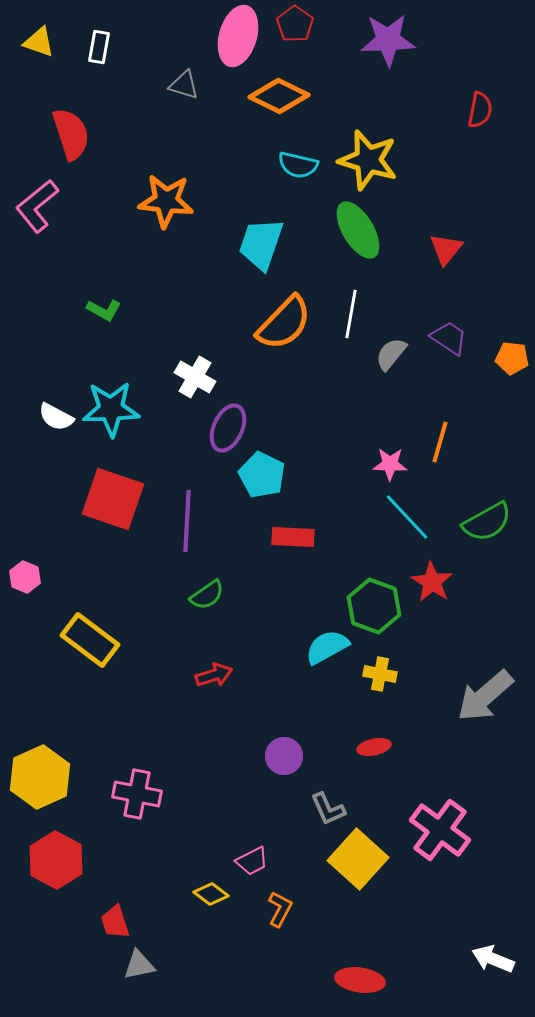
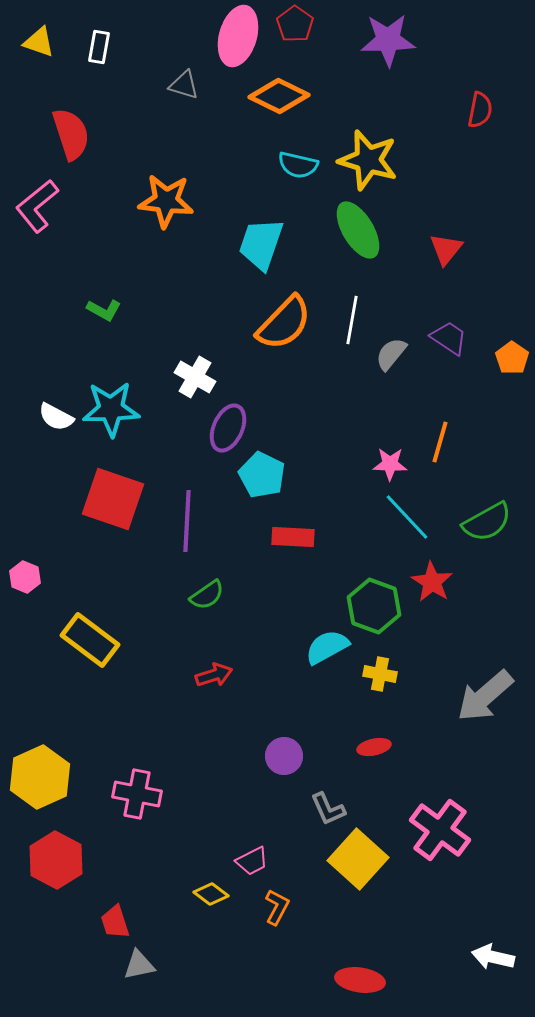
white line at (351, 314): moved 1 px right, 6 px down
orange pentagon at (512, 358): rotated 28 degrees clockwise
orange L-shape at (280, 909): moved 3 px left, 2 px up
white arrow at (493, 959): moved 2 px up; rotated 9 degrees counterclockwise
